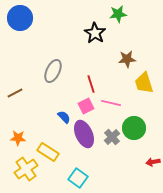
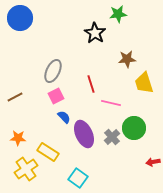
brown line: moved 4 px down
pink square: moved 30 px left, 10 px up
